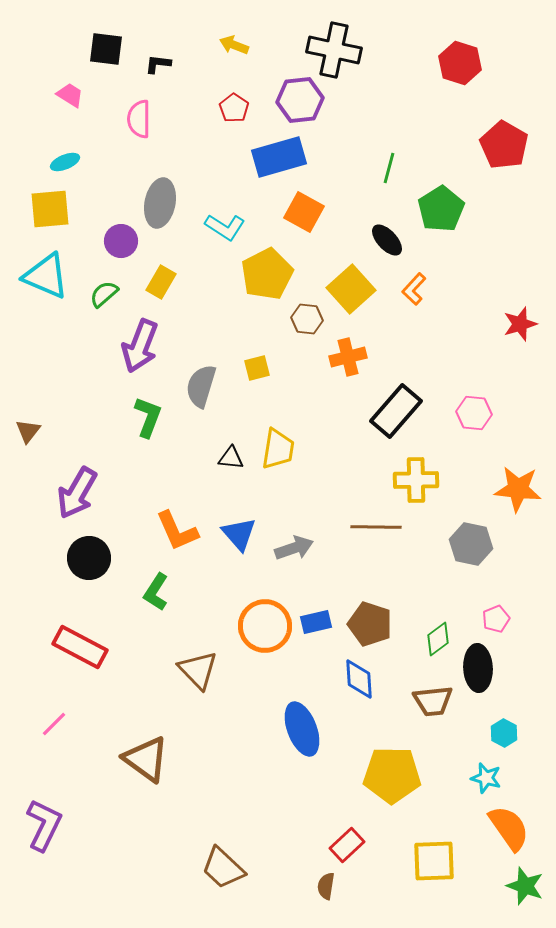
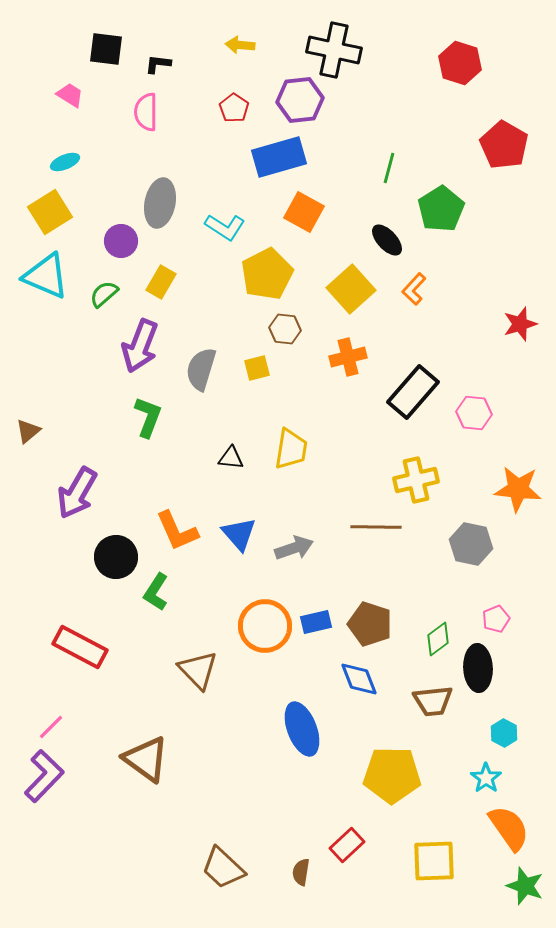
yellow arrow at (234, 45): moved 6 px right; rotated 16 degrees counterclockwise
pink semicircle at (139, 119): moved 7 px right, 7 px up
yellow square at (50, 209): moved 3 px down; rotated 27 degrees counterclockwise
brown hexagon at (307, 319): moved 22 px left, 10 px down
gray semicircle at (201, 386): moved 17 px up
black rectangle at (396, 411): moved 17 px right, 19 px up
brown triangle at (28, 431): rotated 12 degrees clockwise
yellow trapezoid at (278, 449): moved 13 px right
yellow cross at (416, 480): rotated 12 degrees counterclockwise
black circle at (89, 558): moved 27 px right, 1 px up
blue diamond at (359, 679): rotated 18 degrees counterclockwise
pink line at (54, 724): moved 3 px left, 3 px down
cyan star at (486, 778): rotated 20 degrees clockwise
purple L-shape at (44, 825): moved 49 px up; rotated 18 degrees clockwise
brown semicircle at (326, 886): moved 25 px left, 14 px up
